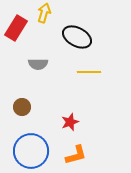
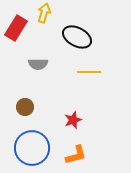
brown circle: moved 3 px right
red star: moved 3 px right, 2 px up
blue circle: moved 1 px right, 3 px up
